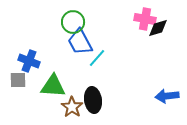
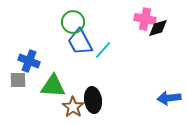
cyan line: moved 6 px right, 8 px up
blue arrow: moved 2 px right, 2 px down
brown star: moved 1 px right
